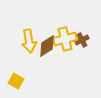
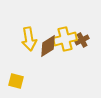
yellow arrow: moved 2 px up
brown diamond: moved 1 px right
yellow square: rotated 14 degrees counterclockwise
